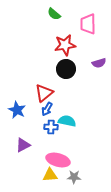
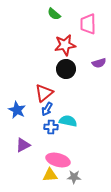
cyan semicircle: moved 1 px right
